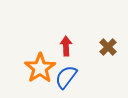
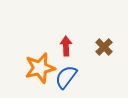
brown cross: moved 4 px left
orange star: rotated 20 degrees clockwise
